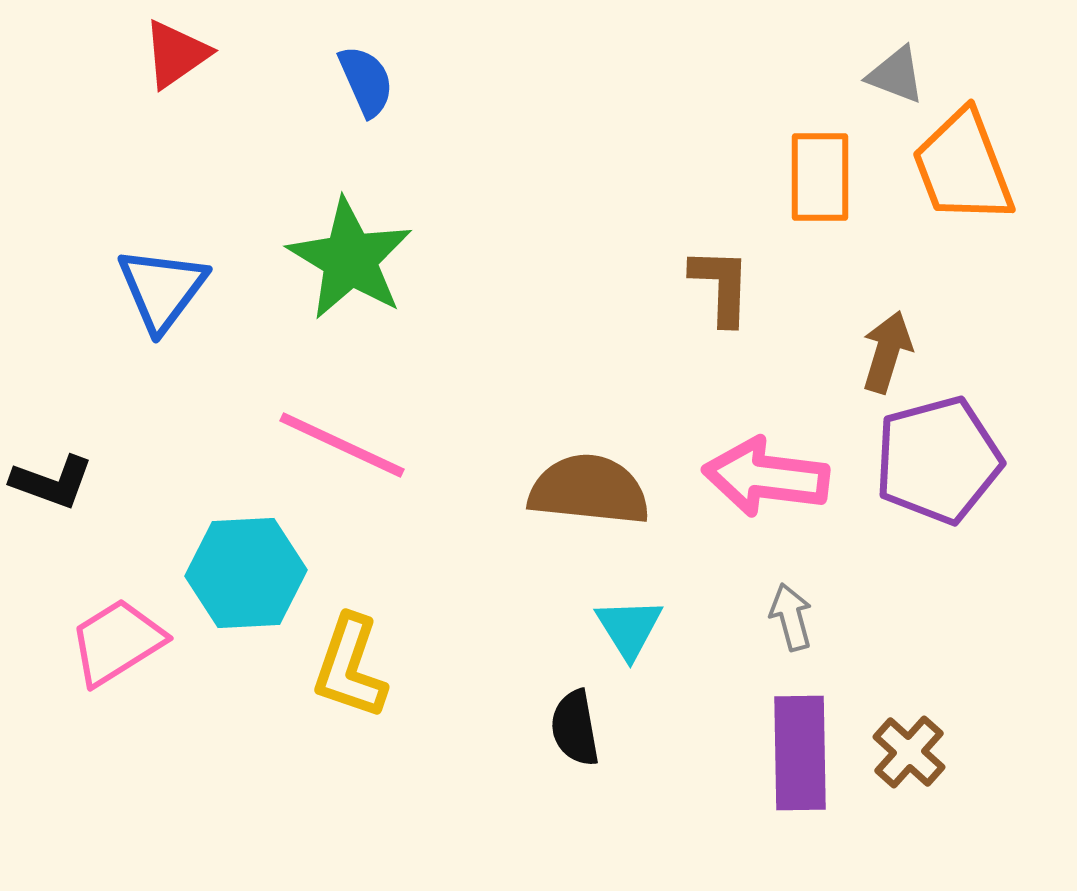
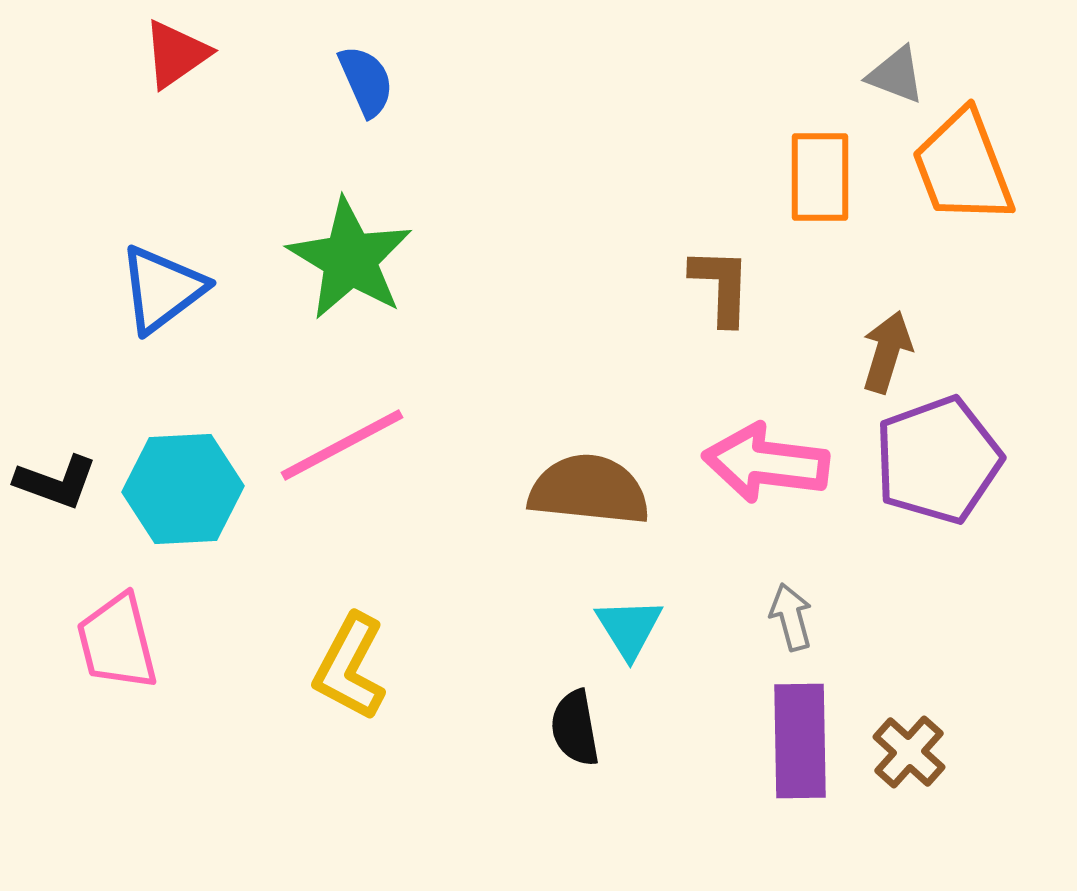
blue triangle: rotated 16 degrees clockwise
pink line: rotated 53 degrees counterclockwise
purple pentagon: rotated 5 degrees counterclockwise
pink arrow: moved 14 px up
black L-shape: moved 4 px right
cyan hexagon: moved 63 px left, 84 px up
pink trapezoid: rotated 72 degrees counterclockwise
yellow L-shape: rotated 9 degrees clockwise
purple rectangle: moved 12 px up
